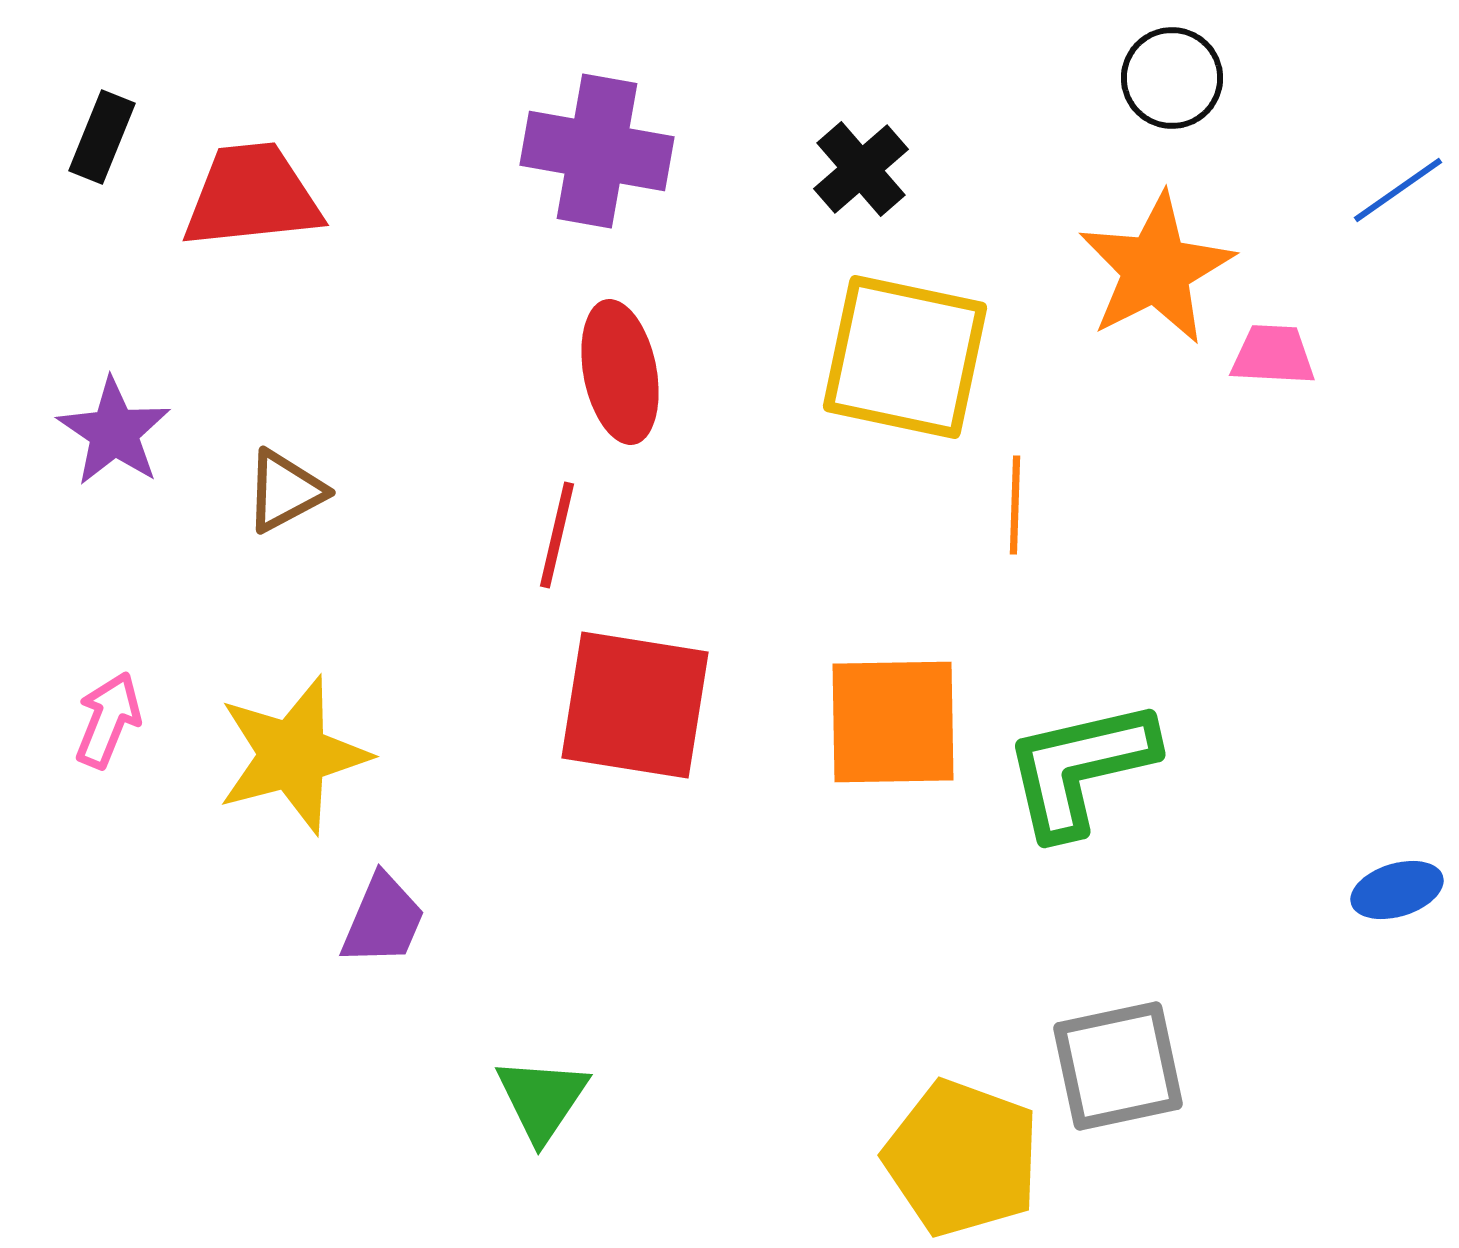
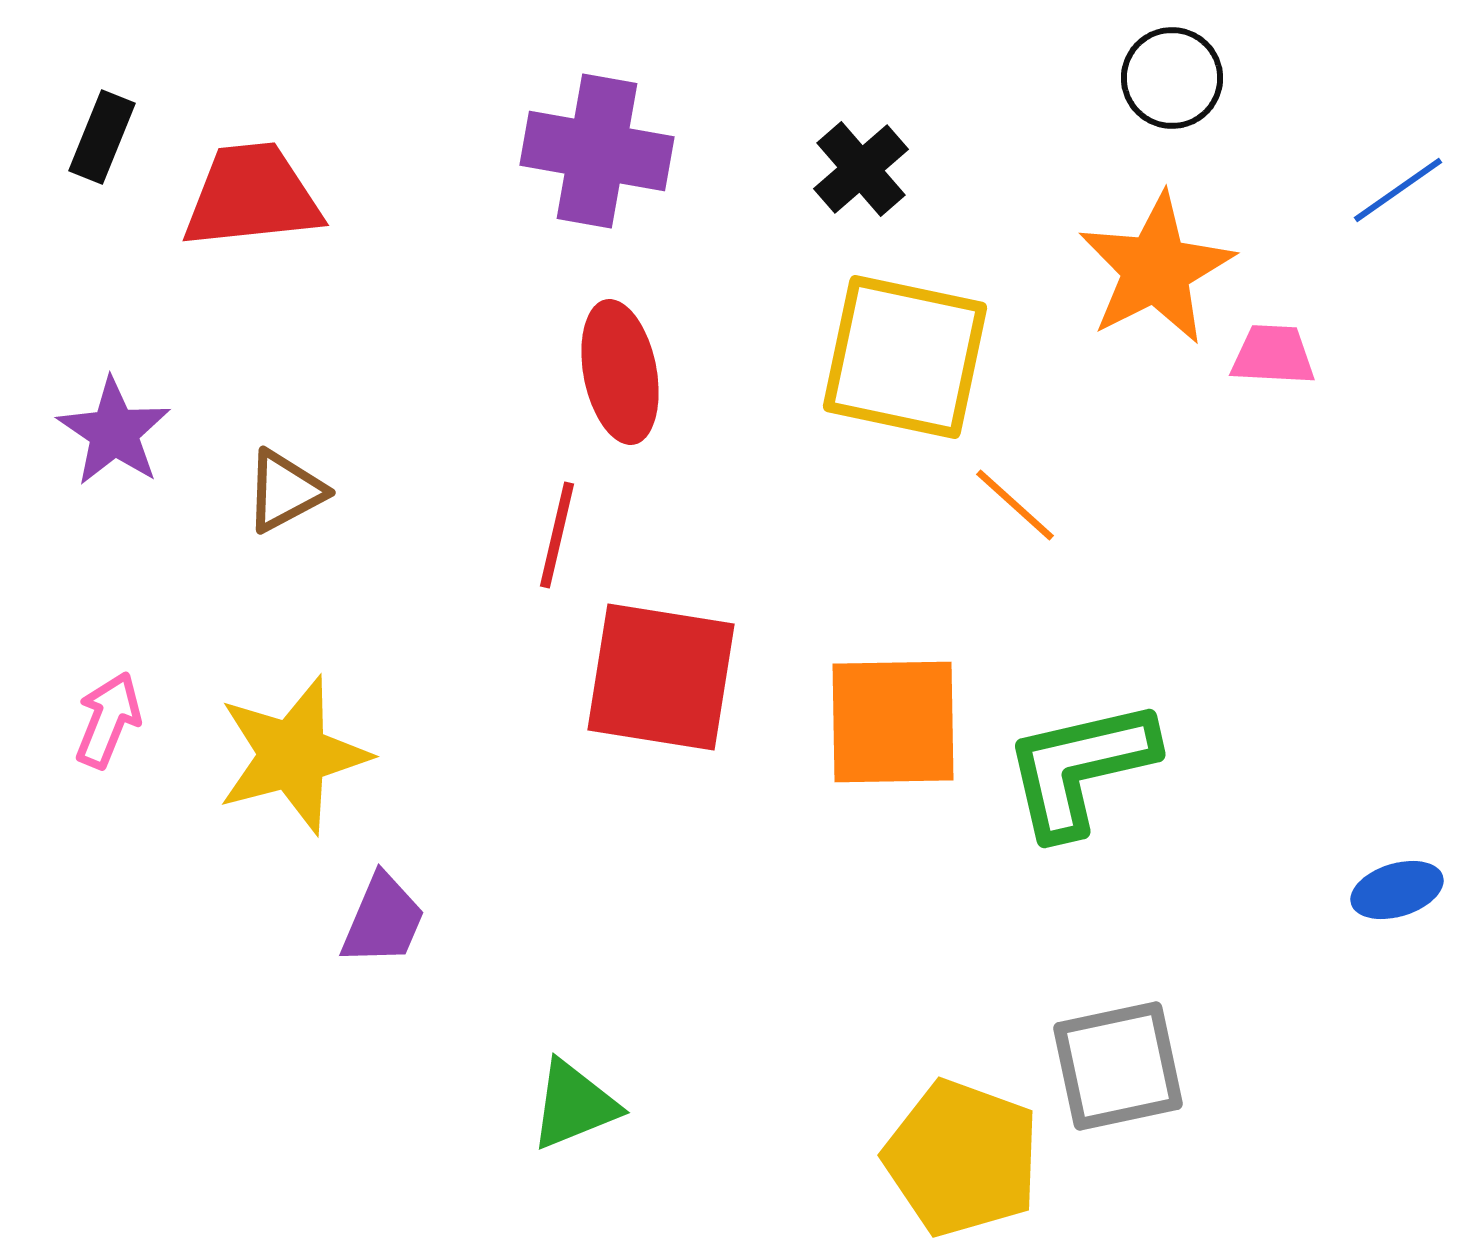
orange line: rotated 50 degrees counterclockwise
red square: moved 26 px right, 28 px up
green triangle: moved 32 px right, 6 px down; rotated 34 degrees clockwise
